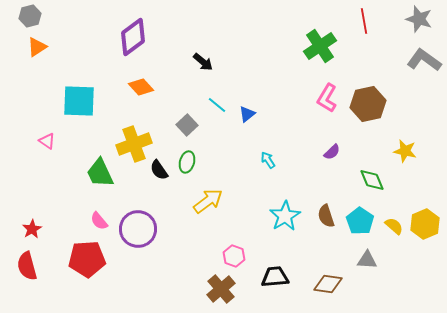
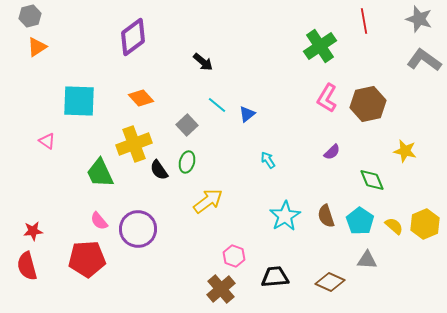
orange diamond: moved 11 px down
red star: moved 1 px right, 2 px down; rotated 24 degrees clockwise
brown diamond: moved 2 px right, 2 px up; rotated 16 degrees clockwise
